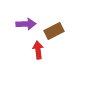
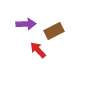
red arrow: rotated 36 degrees counterclockwise
